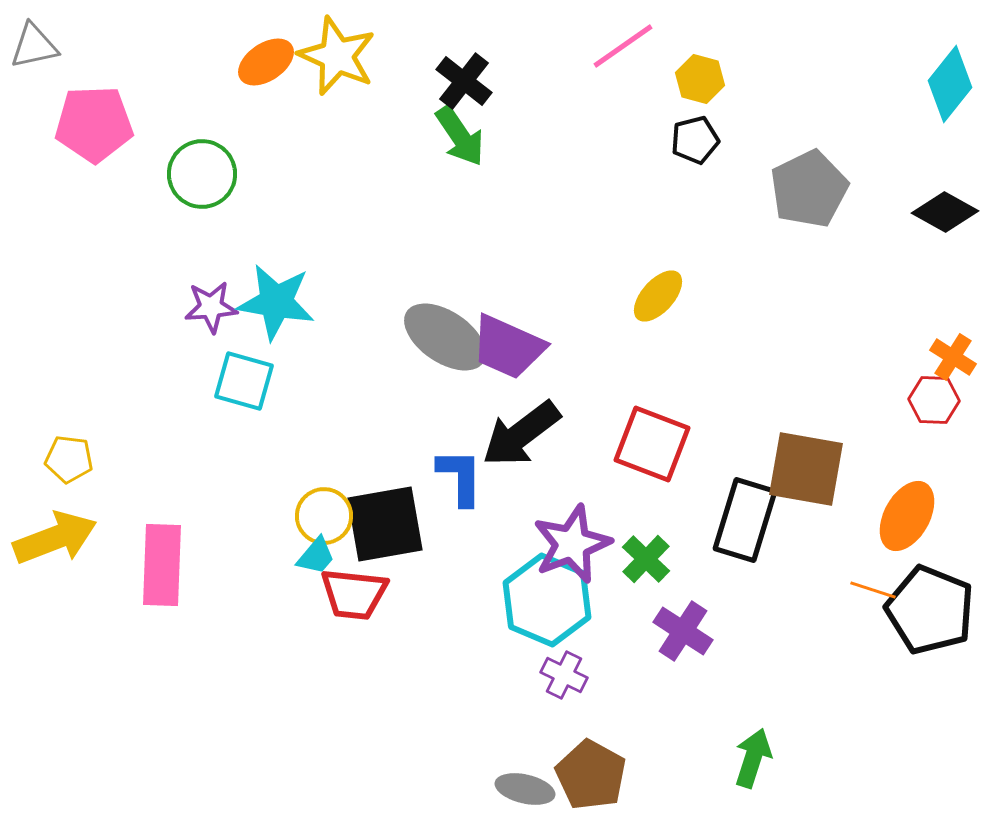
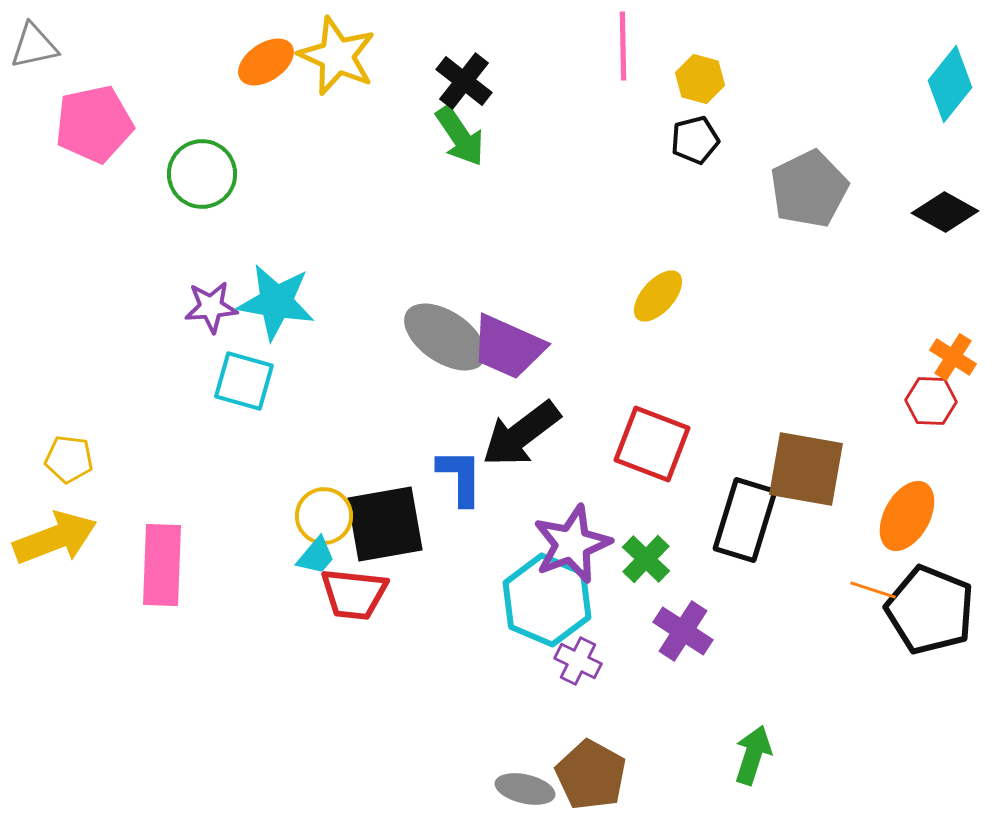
pink line at (623, 46): rotated 56 degrees counterclockwise
pink pentagon at (94, 124): rotated 10 degrees counterclockwise
red hexagon at (934, 400): moved 3 px left, 1 px down
purple cross at (564, 675): moved 14 px right, 14 px up
green arrow at (753, 758): moved 3 px up
